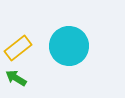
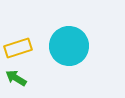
yellow rectangle: rotated 20 degrees clockwise
